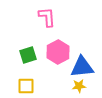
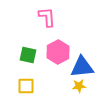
green square: rotated 30 degrees clockwise
